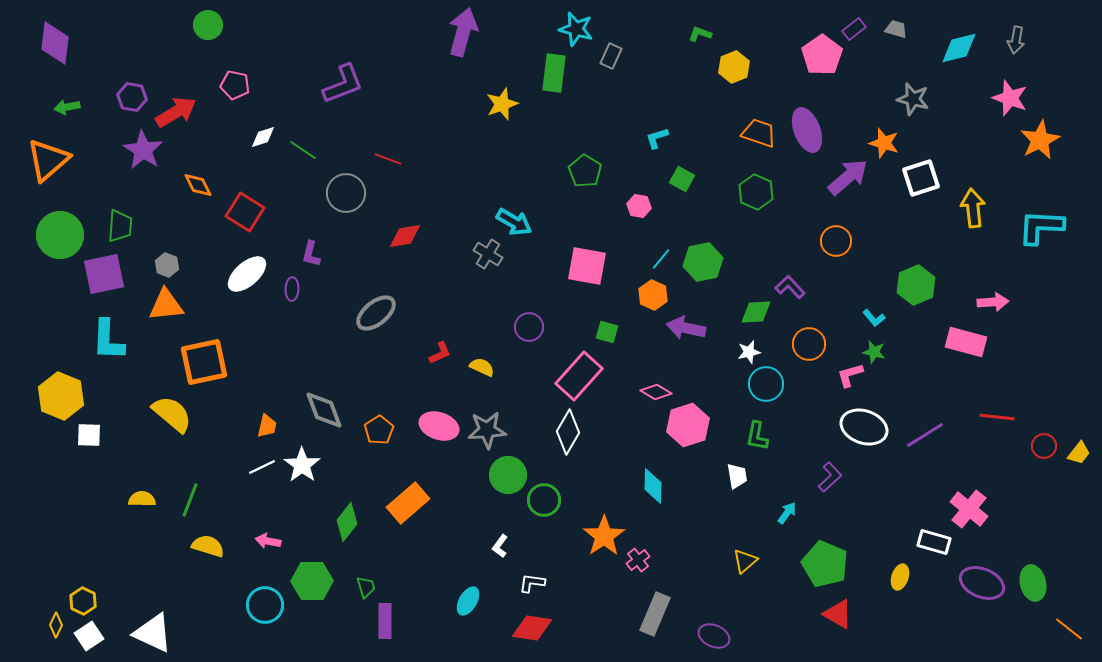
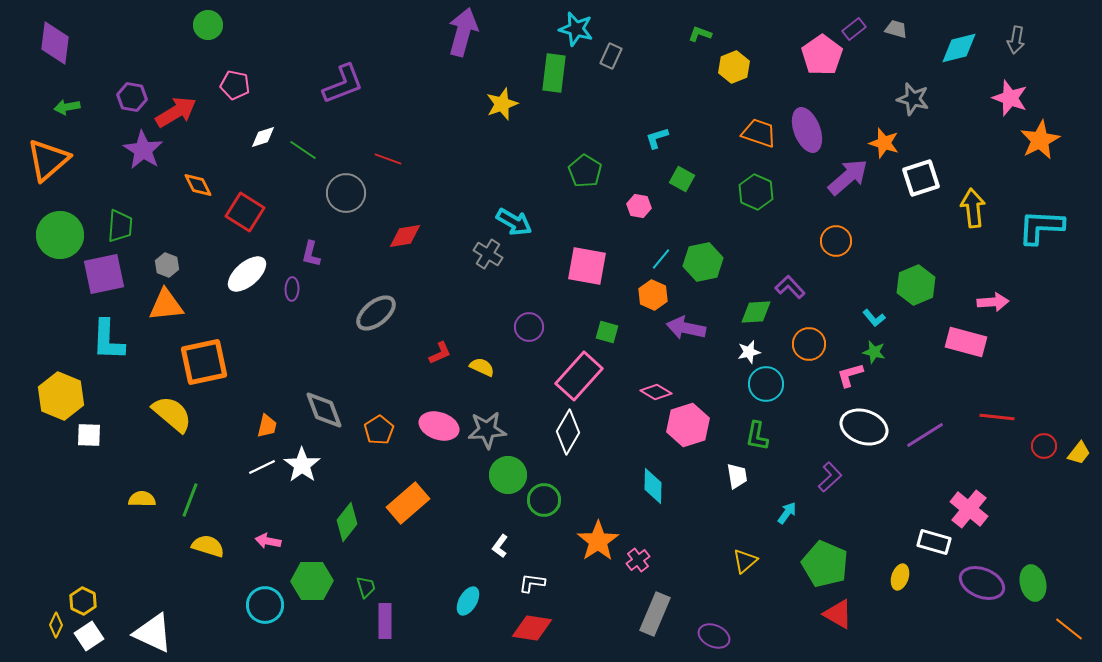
orange star at (604, 536): moved 6 px left, 5 px down
